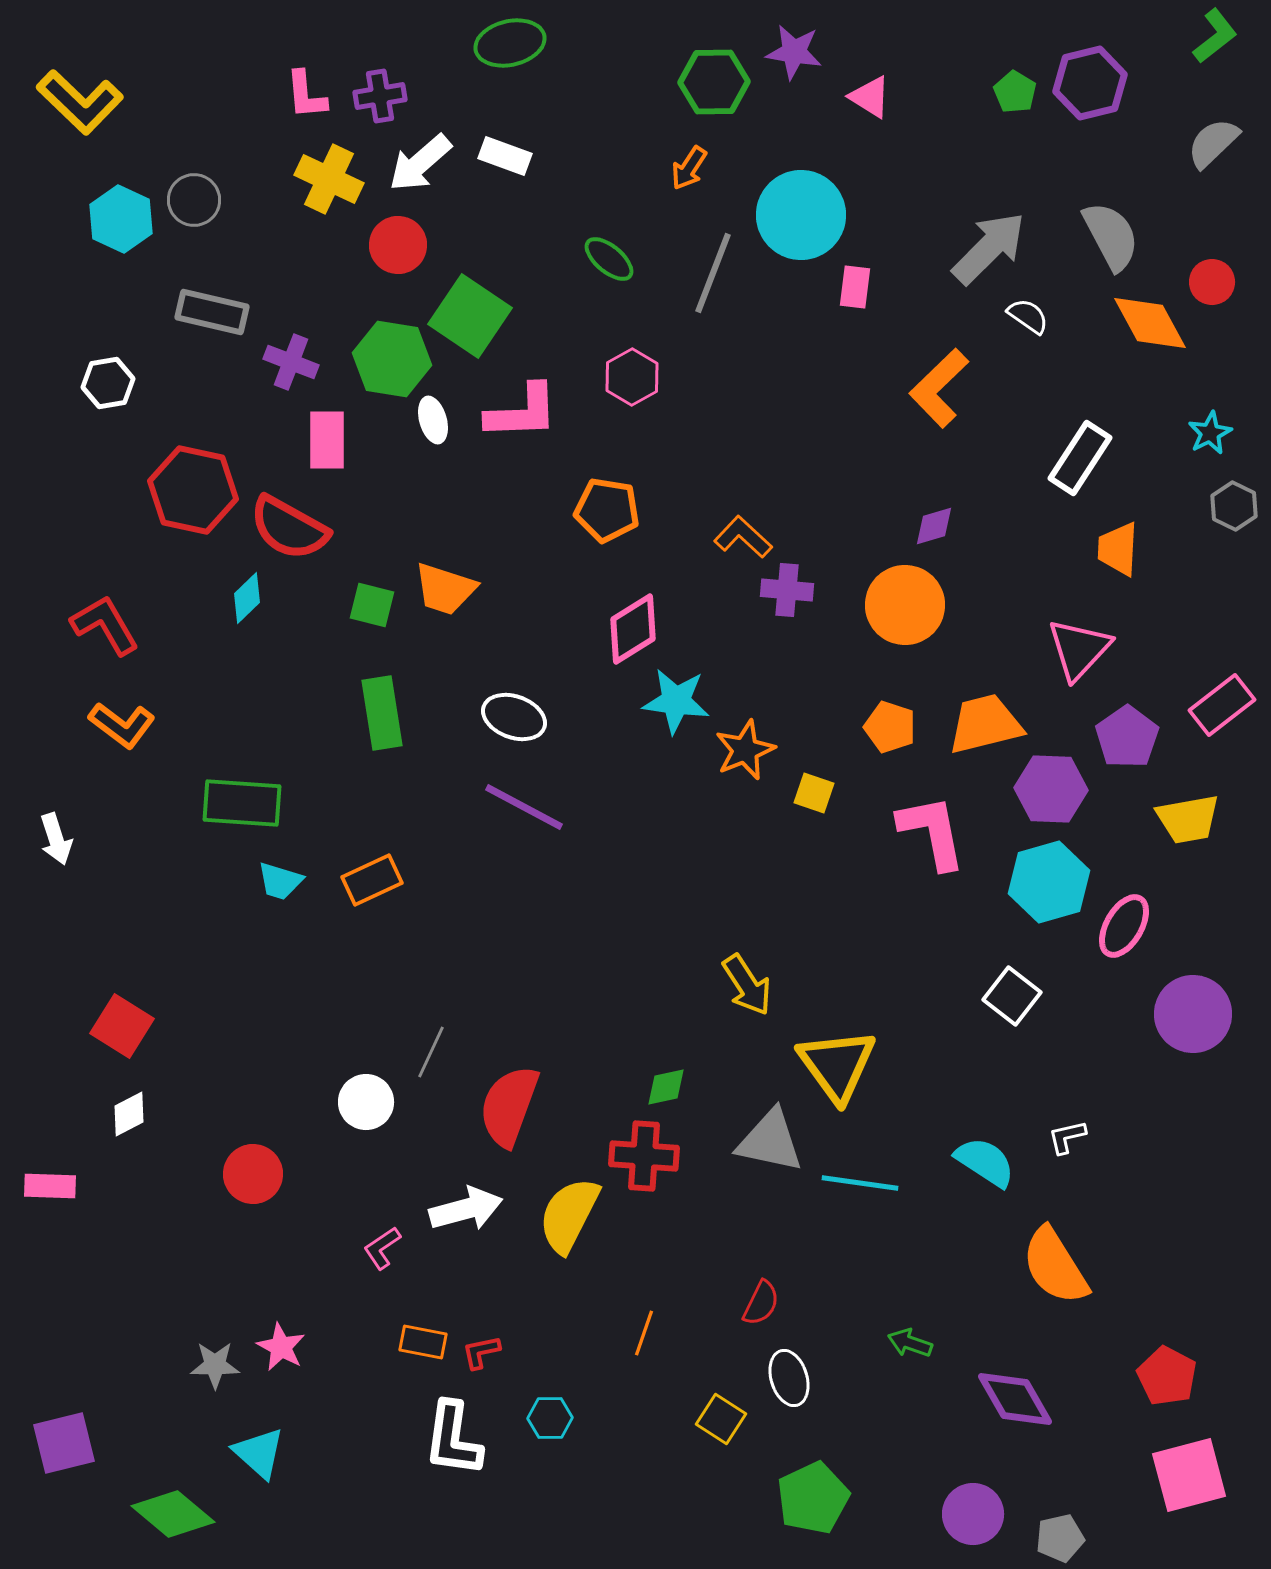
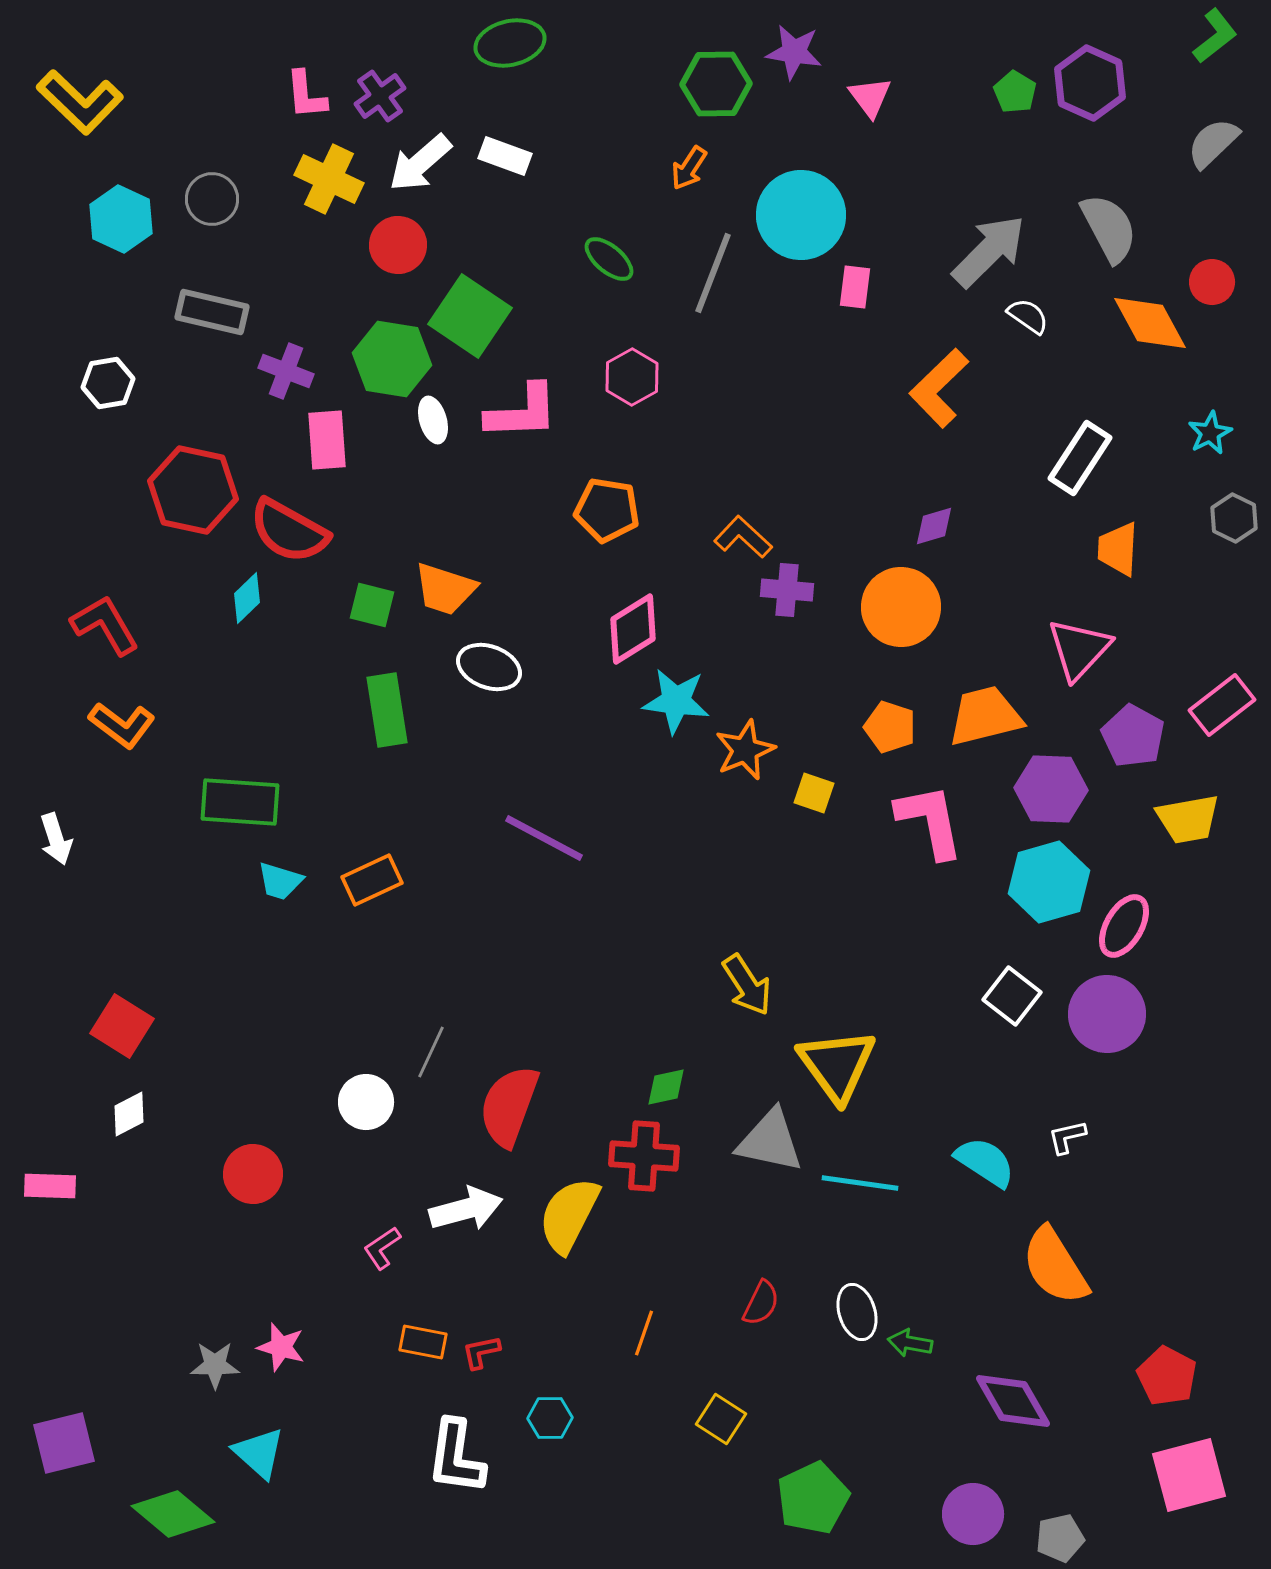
green hexagon at (714, 82): moved 2 px right, 2 px down
purple hexagon at (1090, 83): rotated 22 degrees counterclockwise
purple cross at (380, 96): rotated 27 degrees counterclockwise
pink triangle at (870, 97): rotated 21 degrees clockwise
gray circle at (194, 200): moved 18 px right, 1 px up
gray semicircle at (1111, 236): moved 2 px left, 8 px up
gray arrow at (989, 248): moved 3 px down
purple cross at (291, 362): moved 5 px left, 9 px down
pink rectangle at (327, 440): rotated 4 degrees counterclockwise
gray hexagon at (1234, 506): moved 12 px down
red semicircle at (289, 528): moved 3 px down
orange circle at (905, 605): moved 4 px left, 2 px down
green rectangle at (382, 713): moved 5 px right, 3 px up
white ellipse at (514, 717): moved 25 px left, 50 px up
orange trapezoid at (985, 724): moved 8 px up
purple pentagon at (1127, 737): moved 6 px right, 1 px up; rotated 8 degrees counterclockwise
green rectangle at (242, 803): moved 2 px left, 1 px up
purple line at (524, 807): moved 20 px right, 31 px down
pink L-shape at (932, 832): moved 2 px left, 11 px up
purple circle at (1193, 1014): moved 86 px left
green arrow at (910, 1343): rotated 9 degrees counterclockwise
pink star at (281, 1347): rotated 12 degrees counterclockwise
white ellipse at (789, 1378): moved 68 px right, 66 px up
purple diamond at (1015, 1399): moved 2 px left, 2 px down
white L-shape at (453, 1439): moved 3 px right, 18 px down
